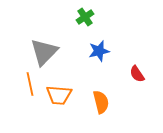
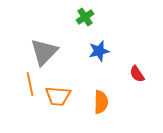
orange trapezoid: moved 1 px left, 1 px down
orange semicircle: rotated 15 degrees clockwise
